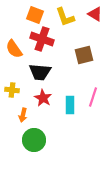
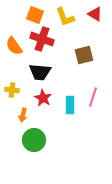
orange semicircle: moved 3 px up
